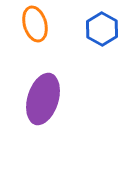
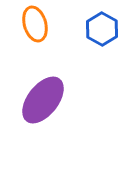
purple ellipse: moved 1 px down; rotated 21 degrees clockwise
